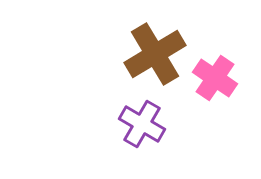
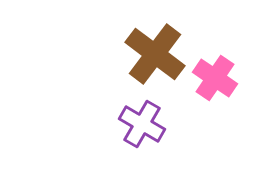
brown cross: rotated 22 degrees counterclockwise
